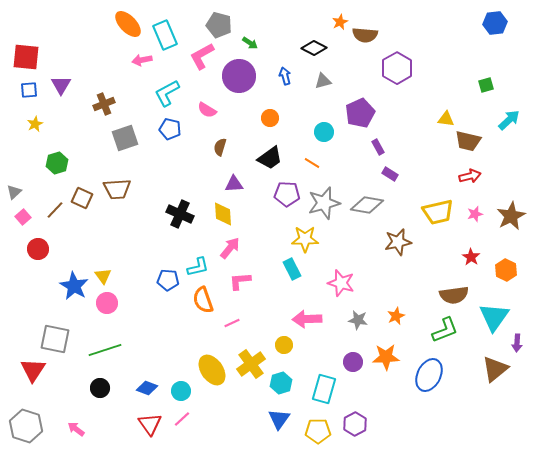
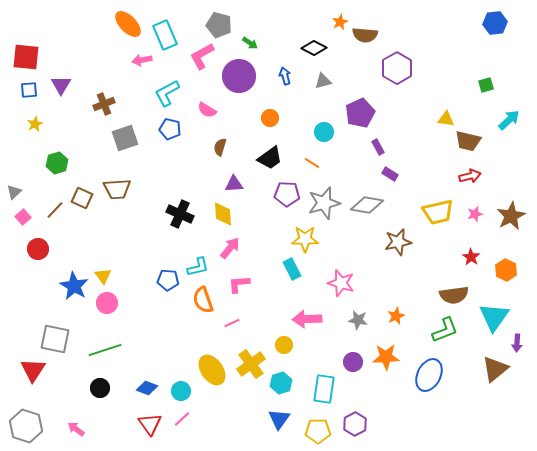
pink L-shape at (240, 281): moved 1 px left, 3 px down
cyan rectangle at (324, 389): rotated 8 degrees counterclockwise
